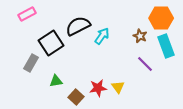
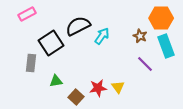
gray rectangle: rotated 24 degrees counterclockwise
